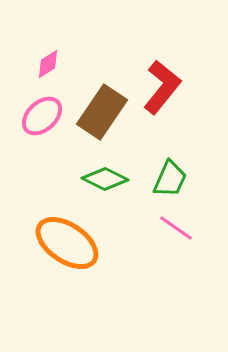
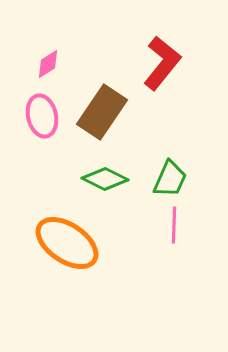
red L-shape: moved 24 px up
pink ellipse: rotated 60 degrees counterclockwise
pink line: moved 2 px left, 3 px up; rotated 57 degrees clockwise
